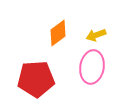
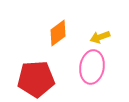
yellow arrow: moved 4 px right, 2 px down
